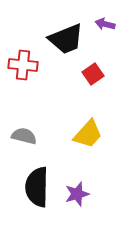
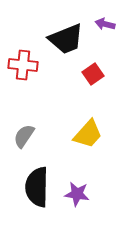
gray semicircle: rotated 70 degrees counterclockwise
purple star: rotated 25 degrees clockwise
